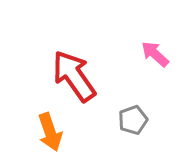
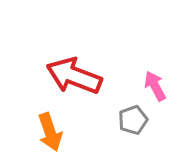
pink arrow: moved 32 px down; rotated 20 degrees clockwise
red arrow: rotated 34 degrees counterclockwise
